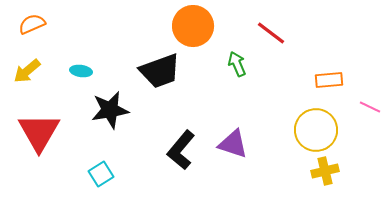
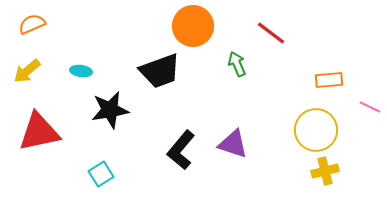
red triangle: rotated 48 degrees clockwise
